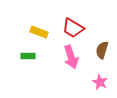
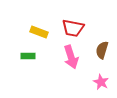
red trapezoid: rotated 20 degrees counterclockwise
pink star: moved 1 px right
